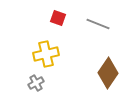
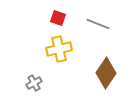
yellow cross: moved 13 px right, 5 px up
brown diamond: moved 2 px left
gray cross: moved 2 px left
